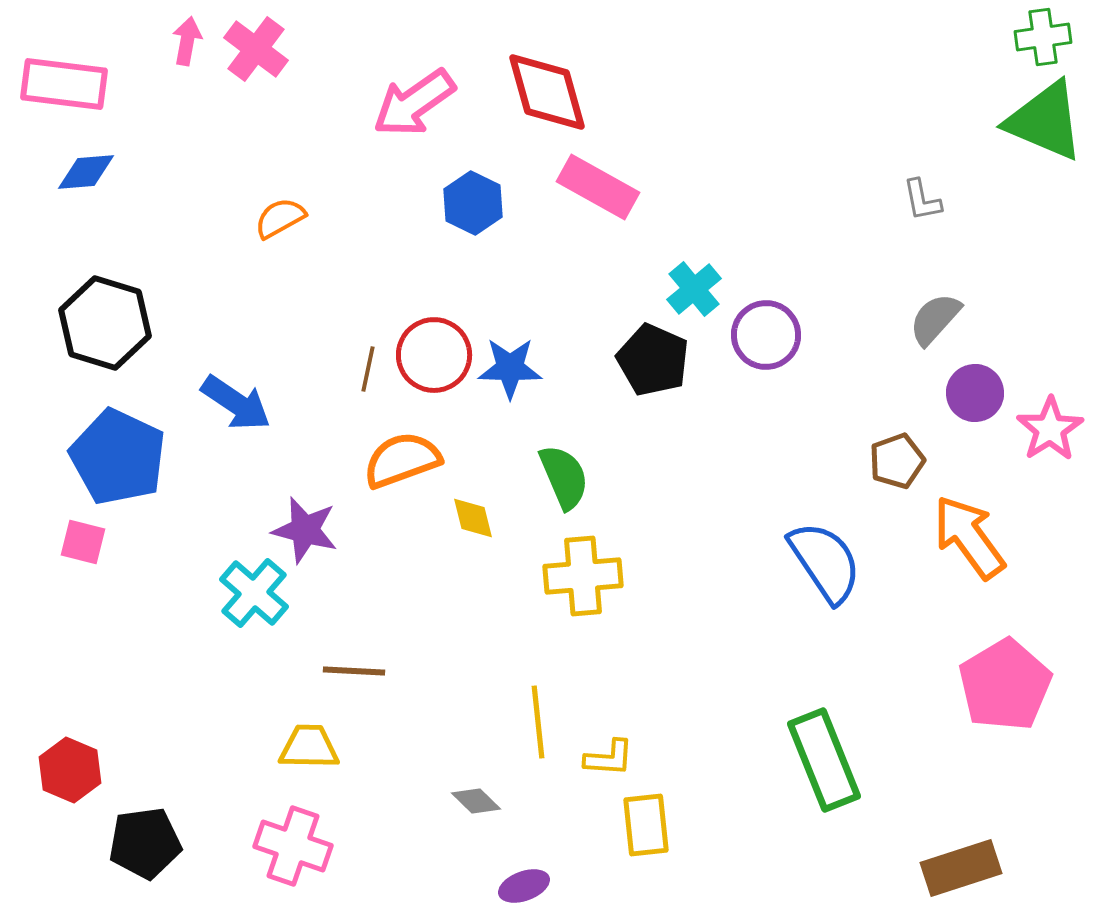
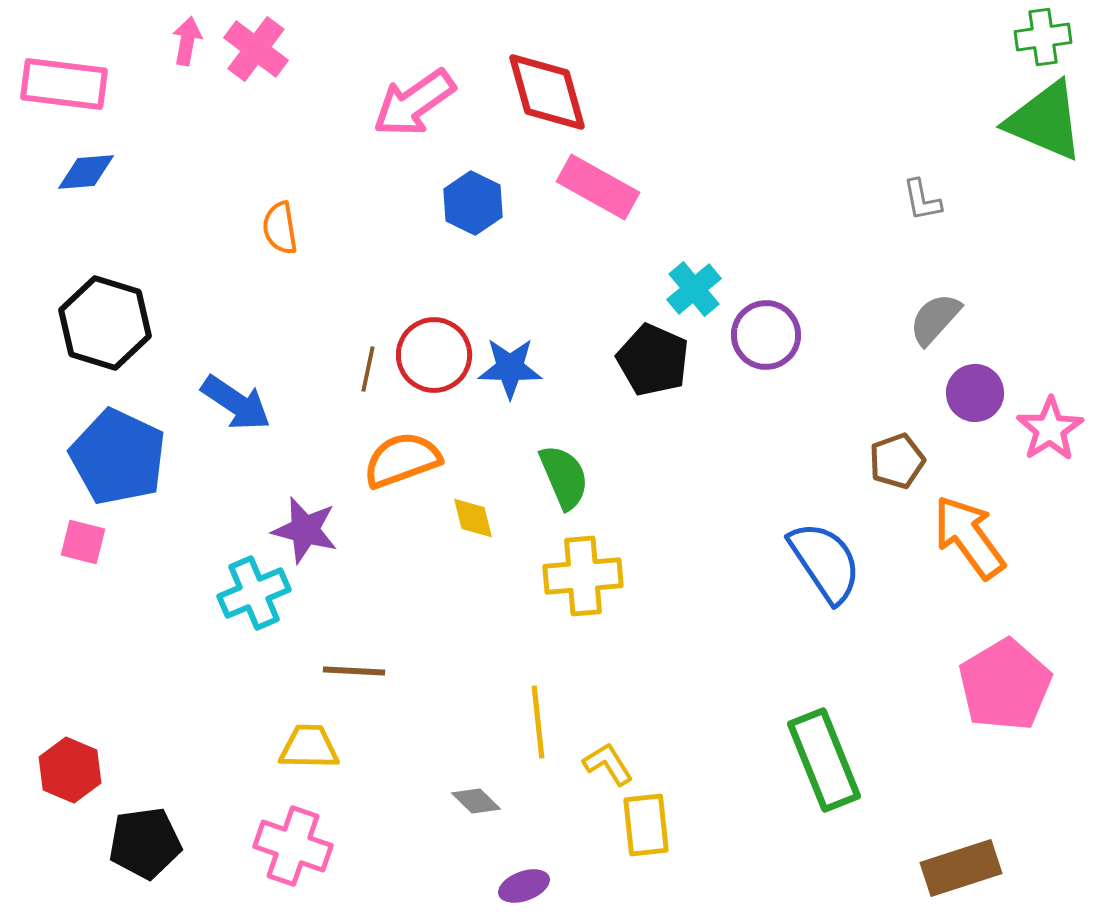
orange semicircle at (280, 218): moved 10 px down; rotated 70 degrees counterclockwise
cyan cross at (254, 593): rotated 26 degrees clockwise
yellow L-shape at (609, 758): moved 1 px left, 6 px down; rotated 126 degrees counterclockwise
